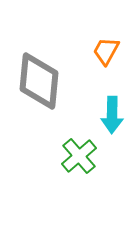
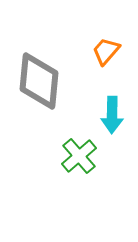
orange trapezoid: rotated 12 degrees clockwise
